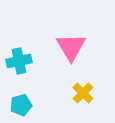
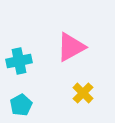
pink triangle: rotated 32 degrees clockwise
cyan pentagon: rotated 15 degrees counterclockwise
